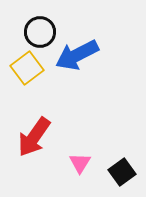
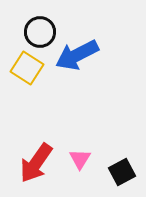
yellow square: rotated 20 degrees counterclockwise
red arrow: moved 2 px right, 26 px down
pink triangle: moved 4 px up
black square: rotated 8 degrees clockwise
